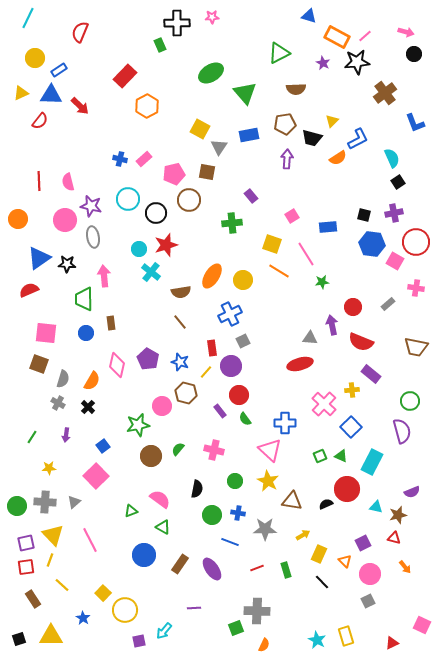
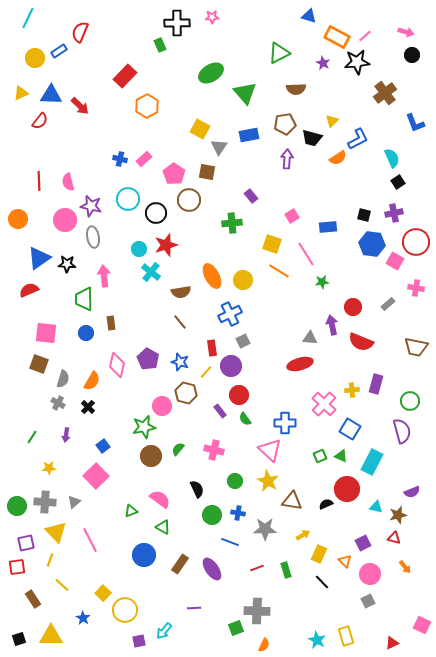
black circle at (414, 54): moved 2 px left, 1 px down
blue rectangle at (59, 70): moved 19 px up
pink pentagon at (174, 174): rotated 25 degrees counterclockwise
orange ellipse at (212, 276): rotated 60 degrees counterclockwise
purple rectangle at (371, 374): moved 5 px right, 10 px down; rotated 66 degrees clockwise
green star at (138, 425): moved 6 px right, 2 px down
blue square at (351, 427): moved 1 px left, 2 px down; rotated 15 degrees counterclockwise
black semicircle at (197, 489): rotated 36 degrees counterclockwise
yellow triangle at (53, 535): moved 3 px right, 3 px up
red square at (26, 567): moved 9 px left
